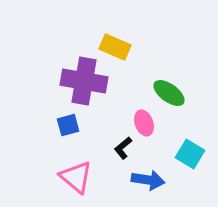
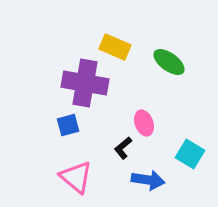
purple cross: moved 1 px right, 2 px down
green ellipse: moved 31 px up
